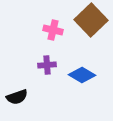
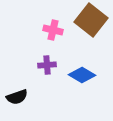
brown square: rotated 8 degrees counterclockwise
